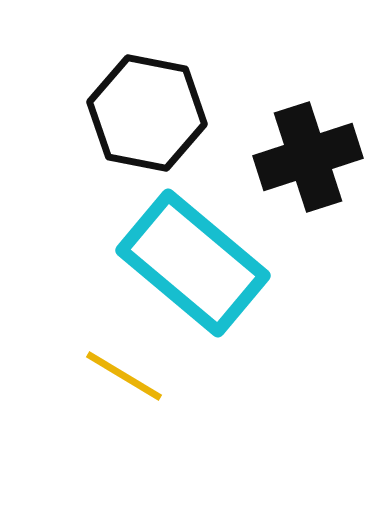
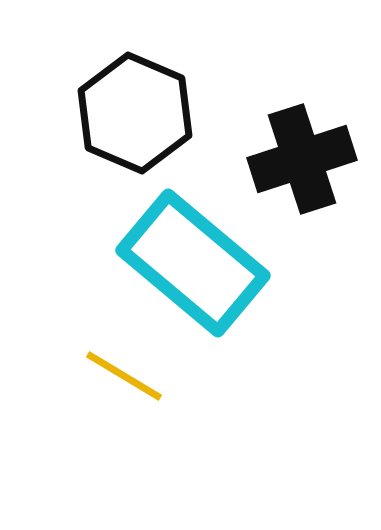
black hexagon: moved 12 px left; rotated 12 degrees clockwise
black cross: moved 6 px left, 2 px down
